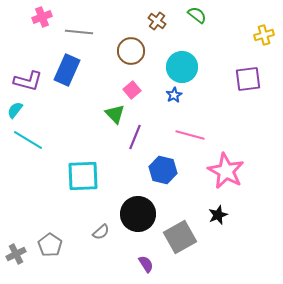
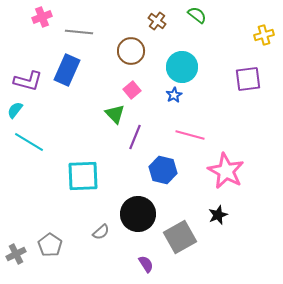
cyan line: moved 1 px right, 2 px down
